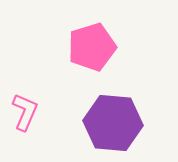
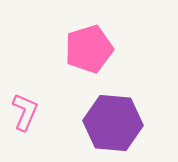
pink pentagon: moved 3 px left, 2 px down
